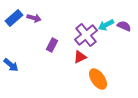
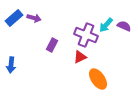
cyan arrow: rotated 21 degrees counterclockwise
purple cross: rotated 30 degrees counterclockwise
blue arrow: rotated 56 degrees clockwise
